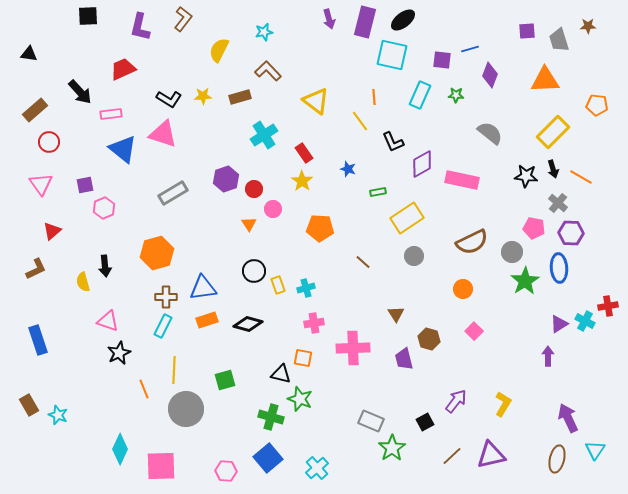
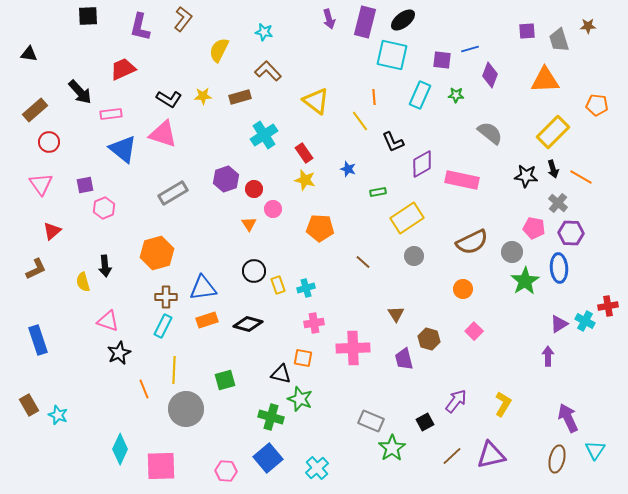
cyan star at (264, 32): rotated 24 degrees clockwise
yellow star at (302, 181): moved 3 px right, 1 px up; rotated 20 degrees counterclockwise
